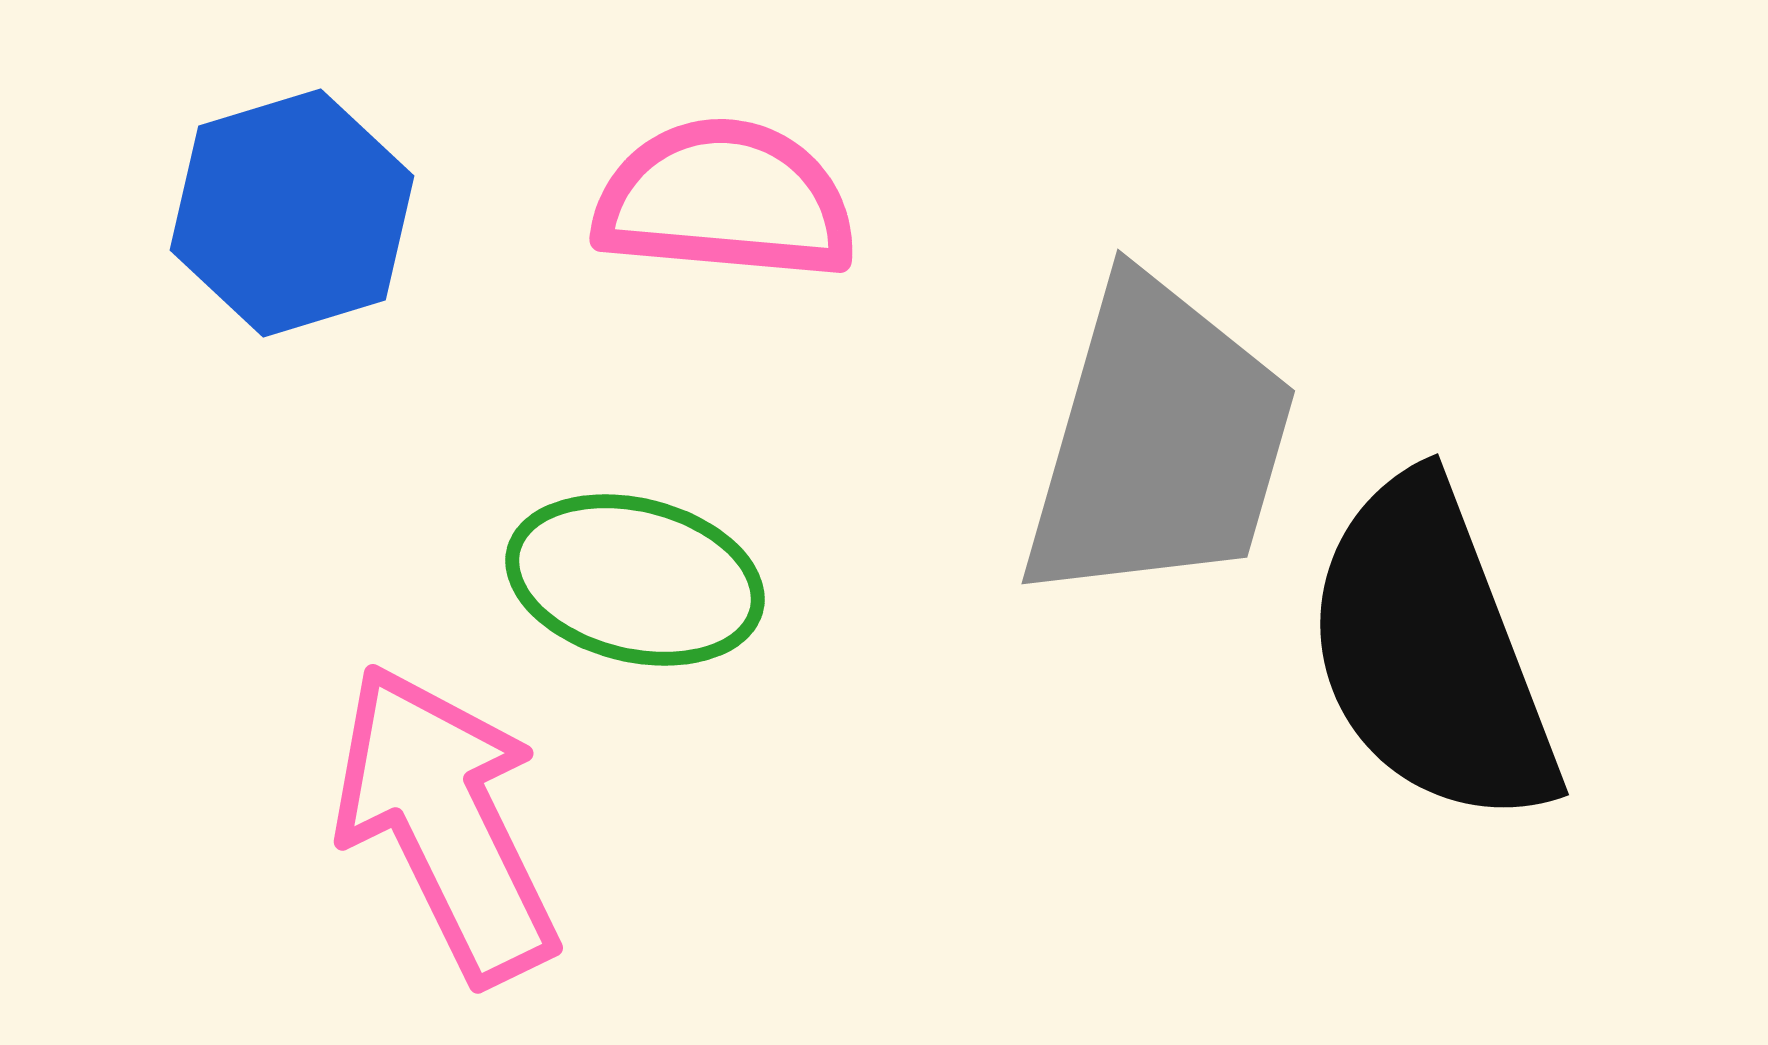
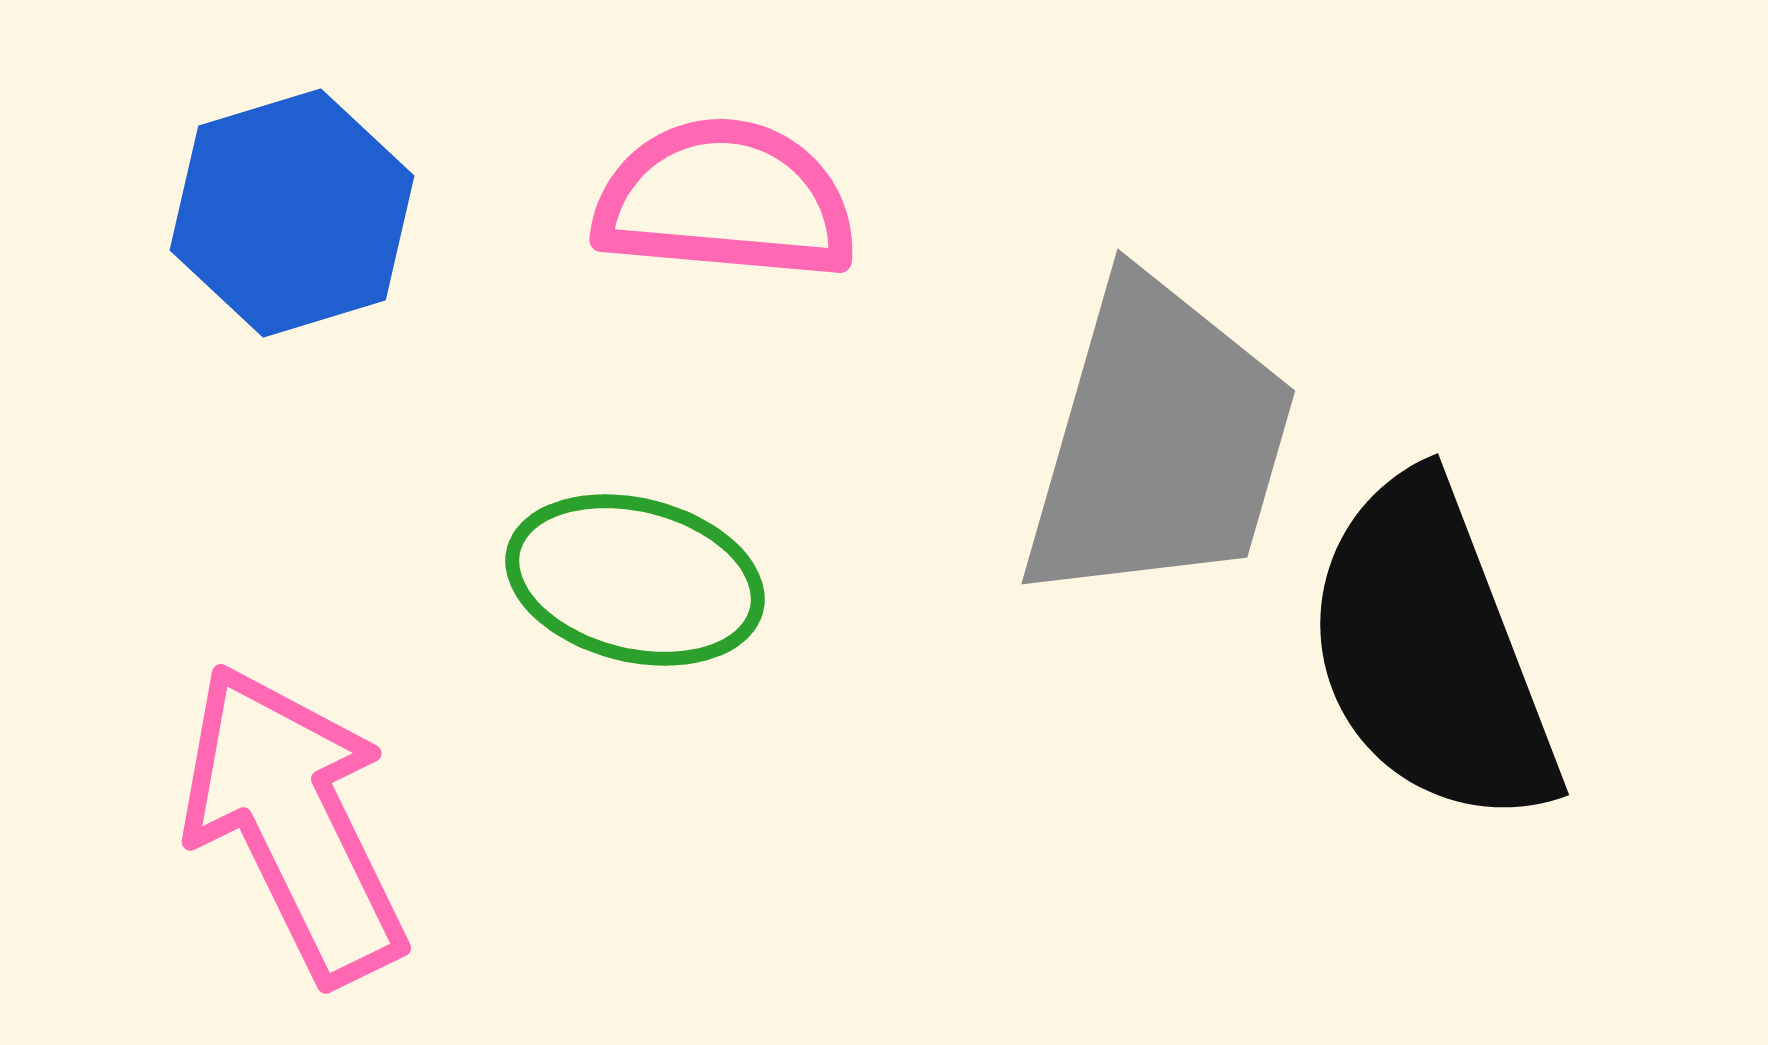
pink arrow: moved 152 px left
